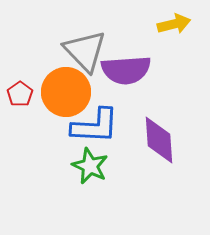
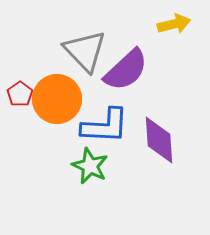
purple semicircle: rotated 39 degrees counterclockwise
orange circle: moved 9 px left, 7 px down
blue L-shape: moved 10 px right
